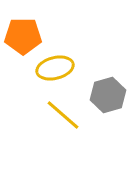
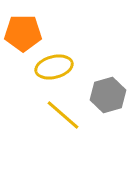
orange pentagon: moved 3 px up
yellow ellipse: moved 1 px left, 1 px up
